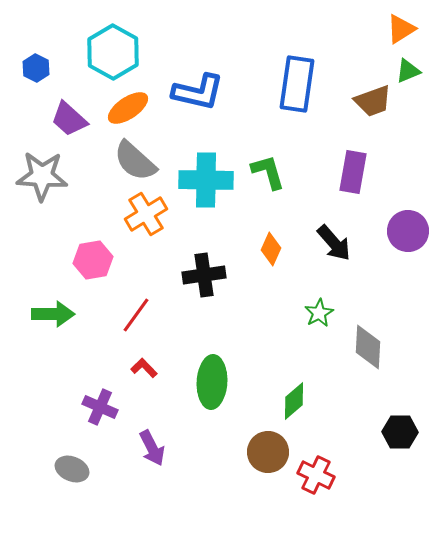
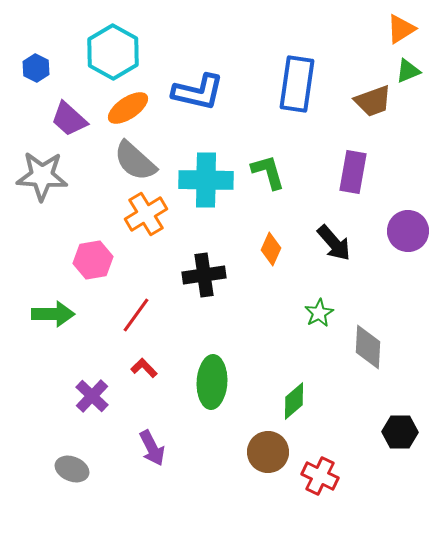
purple cross: moved 8 px left, 11 px up; rotated 20 degrees clockwise
red cross: moved 4 px right, 1 px down
